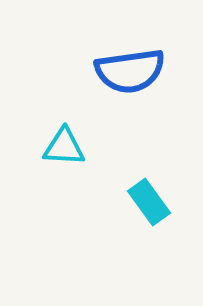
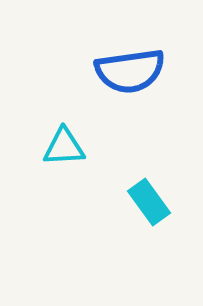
cyan triangle: rotated 6 degrees counterclockwise
